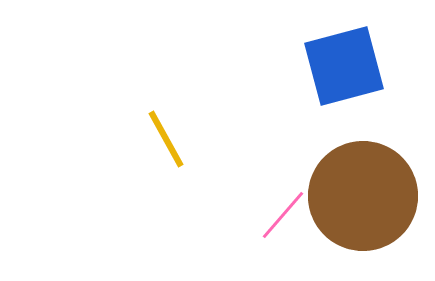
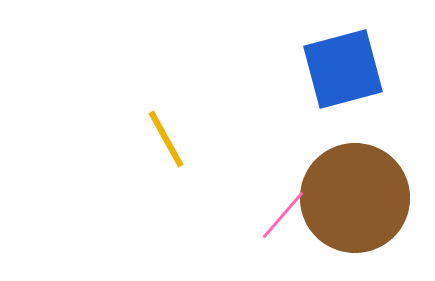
blue square: moved 1 px left, 3 px down
brown circle: moved 8 px left, 2 px down
